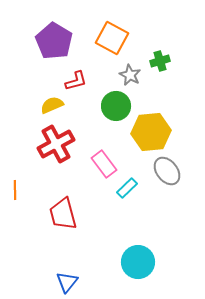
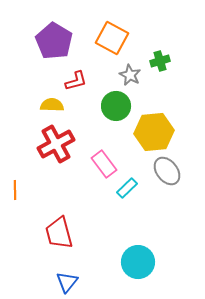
yellow semicircle: rotated 25 degrees clockwise
yellow hexagon: moved 3 px right
red trapezoid: moved 4 px left, 19 px down
